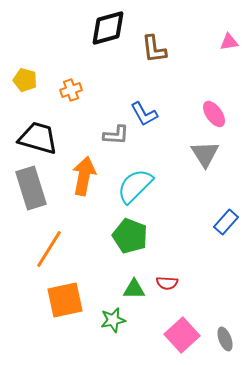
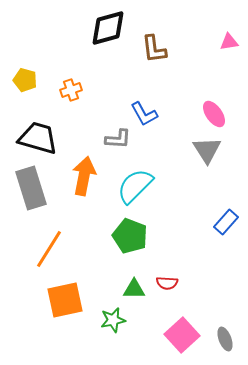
gray L-shape: moved 2 px right, 4 px down
gray triangle: moved 2 px right, 4 px up
